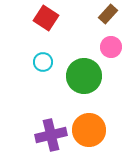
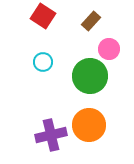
brown rectangle: moved 17 px left, 7 px down
red square: moved 3 px left, 2 px up
pink circle: moved 2 px left, 2 px down
green circle: moved 6 px right
orange circle: moved 5 px up
